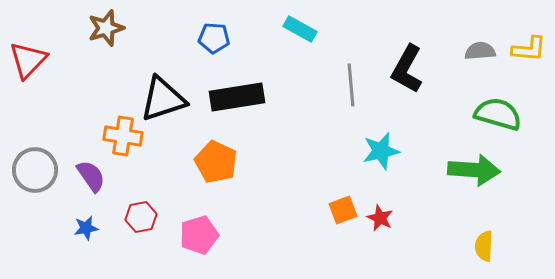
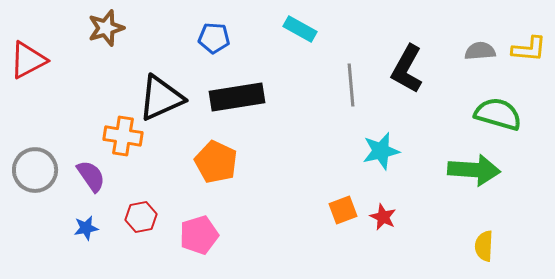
red triangle: rotated 18 degrees clockwise
black triangle: moved 2 px left, 1 px up; rotated 6 degrees counterclockwise
red star: moved 3 px right, 1 px up
